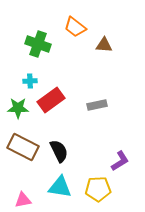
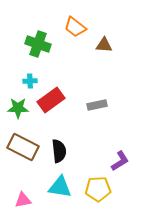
black semicircle: rotated 20 degrees clockwise
